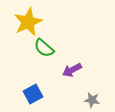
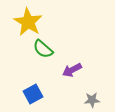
yellow star: rotated 16 degrees counterclockwise
green semicircle: moved 1 px left, 1 px down
gray star: rotated 14 degrees counterclockwise
